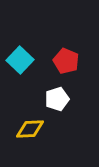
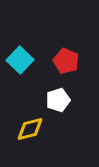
white pentagon: moved 1 px right, 1 px down
yellow diamond: rotated 12 degrees counterclockwise
